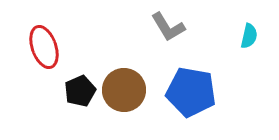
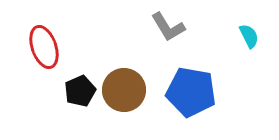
cyan semicircle: rotated 40 degrees counterclockwise
